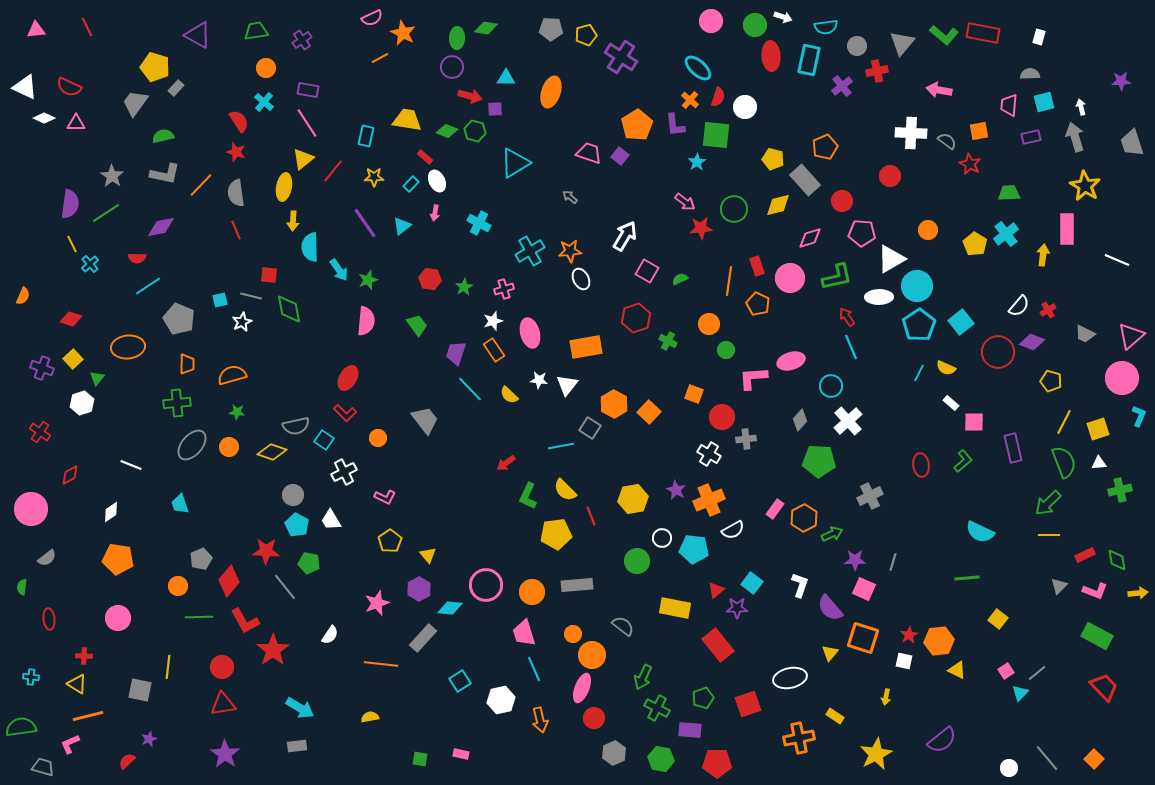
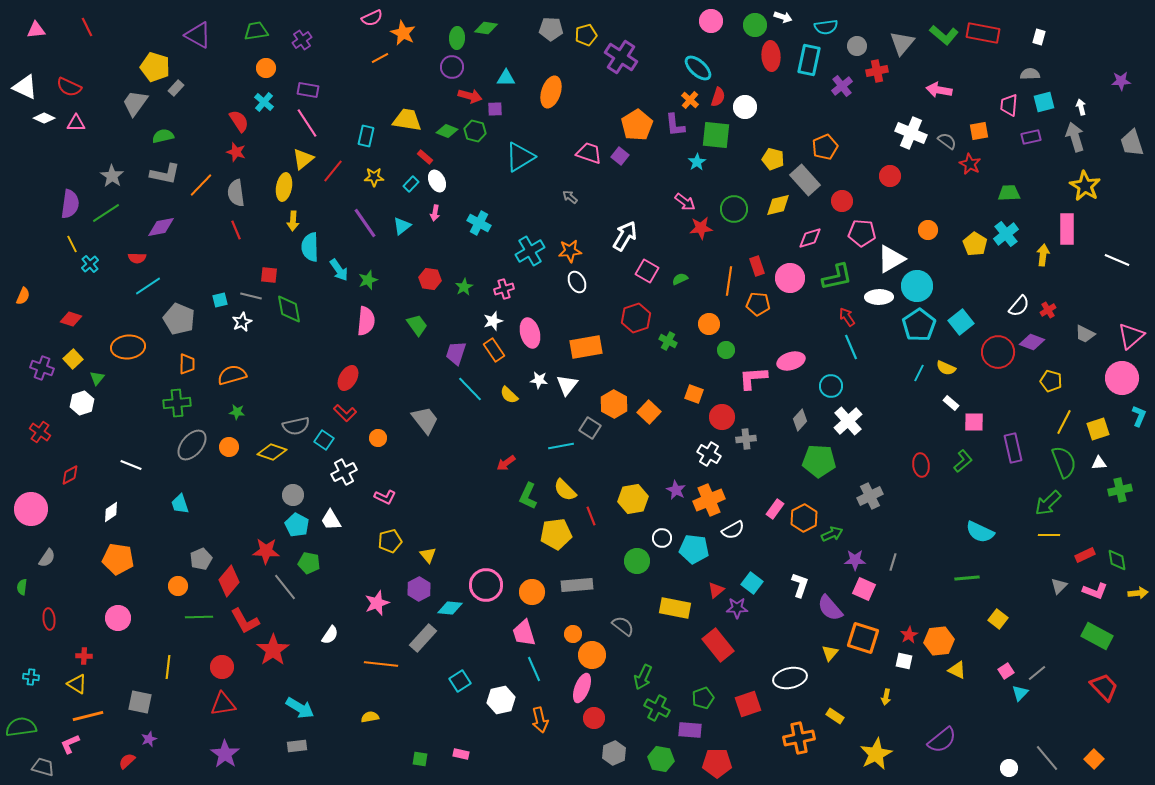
white cross at (911, 133): rotated 20 degrees clockwise
cyan triangle at (515, 163): moved 5 px right, 6 px up
white ellipse at (581, 279): moved 4 px left, 3 px down
orange pentagon at (758, 304): rotated 20 degrees counterclockwise
yellow pentagon at (390, 541): rotated 20 degrees clockwise
gray semicircle at (47, 558): rotated 18 degrees counterclockwise
gray square at (140, 690): moved 12 px down
